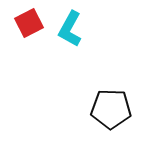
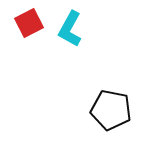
black pentagon: moved 1 px down; rotated 9 degrees clockwise
